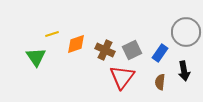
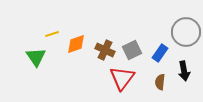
red triangle: moved 1 px down
